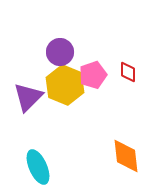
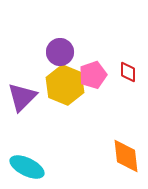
purple triangle: moved 6 px left
cyan ellipse: moved 11 px left; rotated 40 degrees counterclockwise
